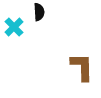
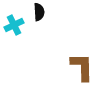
cyan cross: moved 2 px up; rotated 18 degrees clockwise
